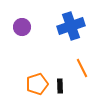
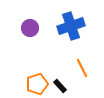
purple circle: moved 8 px right, 1 px down
black rectangle: rotated 40 degrees counterclockwise
